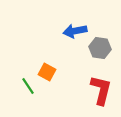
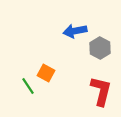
gray hexagon: rotated 20 degrees clockwise
orange square: moved 1 px left, 1 px down
red L-shape: moved 1 px down
